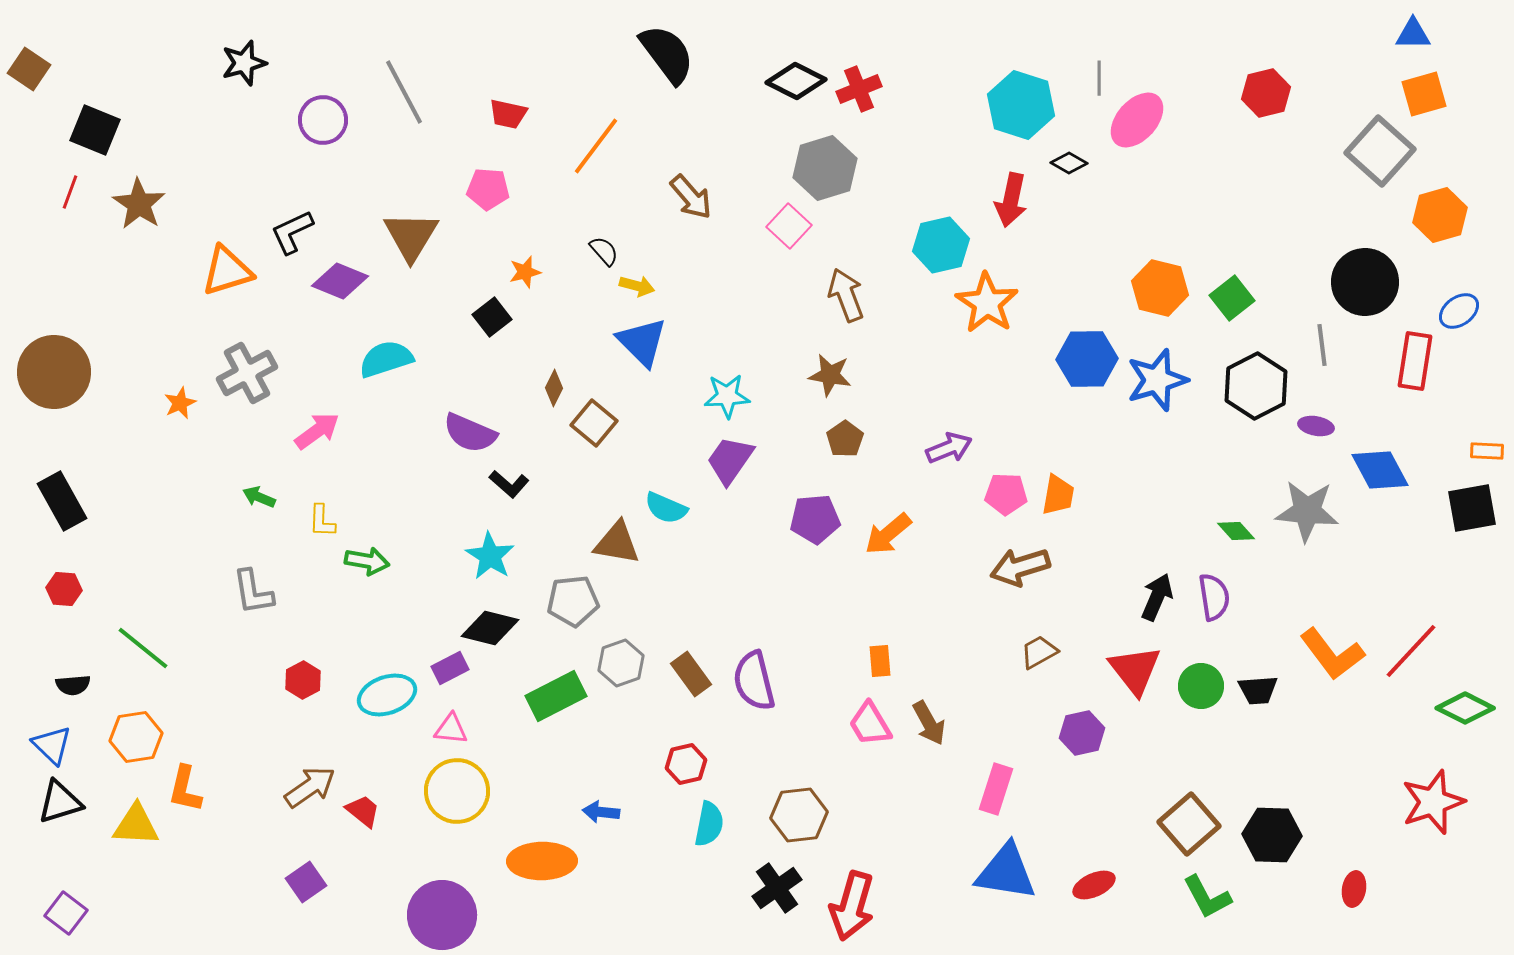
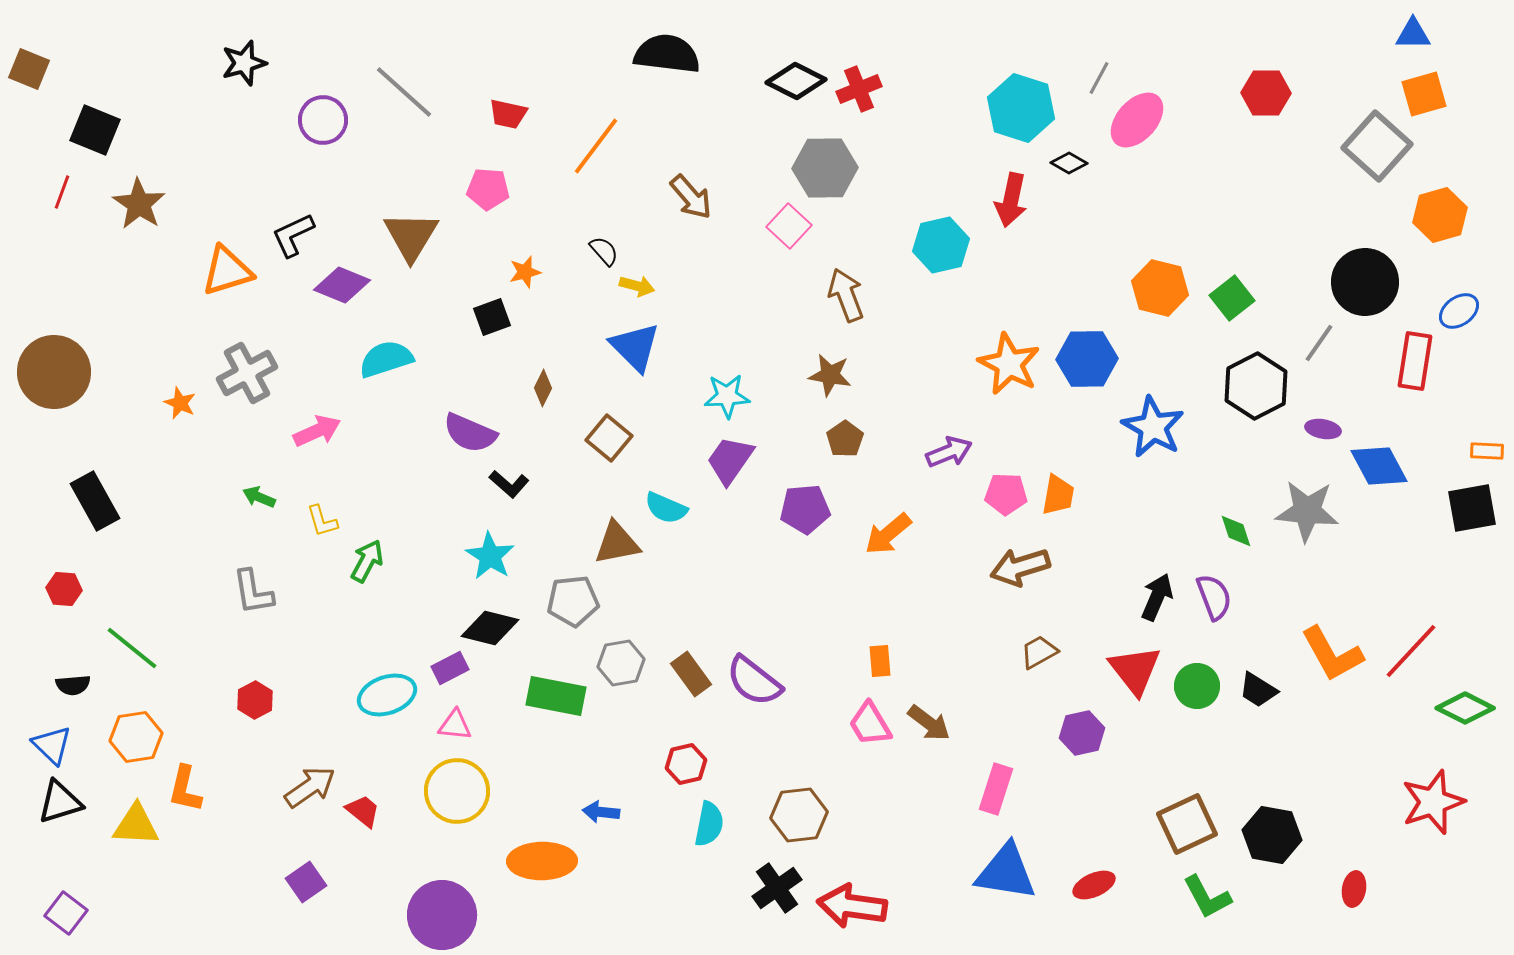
black semicircle at (667, 54): rotated 46 degrees counterclockwise
brown square at (29, 69): rotated 12 degrees counterclockwise
gray line at (1099, 78): rotated 28 degrees clockwise
gray line at (404, 92): rotated 20 degrees counterclockwise
red hexagon at (1266, 93): rotated 15 degrees clockwise
cyan hexagon at (1021, 105): moved 3 px down
gray square at (1380, 151): moved 3 px left, 5 px up
gray hexagon at (825, 168): rotated 16 degrees clockwise
red line at (70, 192): moved 8 px left
black L-shape at (292, 232): moved 1 px right, 3 px down
purple diamond at (340, 281): moved 2 px right, 4 px down
orange star at (987, 303): moved 22 px right, 61 px down; rotated 6 degrees counterclockwise
black square at (492, 317): rotated 18 degrees clockwise
blue triangle at (642, 342): moved 7 px left, 5 px down
gray line at (1322, 345): moved 3 px left, 2 px up; rotated 42 degrees clockwise
blue star at (1157, 380): moved 4 px left, 47 px down; rotated 26 degrees counterclockwise
brown diamond at (554, 388): moved 11 px left
orange star at (180, 403): rotated 24 degrees counterclockwise
brown square at (594, 423): moved 15 px right, 15 px down
purple ellipse at (1316, 426): moved 7 px right, 3 px down
pink arrow at (317, 431): rotated 12 degrees clockwise
purple arrow at (949, 448): moved 4 px down
blue diamond at (1380, 470): moved 1 px left, 4 px up
black rectangle at (62, 501): moved 33 px right
purple pentagon at (815, 519): moved 10 px left, 10 px up
yellow L-shape at (322, 521): rotated 18 degrees counterclockwise
green diamond at (1236, 531): rotated 24 degrees clockwise
brown triangle at (617, 543): rotated 21 degrees counterclockwise
green arrow at (367, 561): rotated 72 degrees counterclockwise
purple semicircle at (1214, 597): rotated 12 degrees counterclockwise
green line at (143, 648): moved 11 px left
orange L-shape at (1332, 654): rotated 8 degrees clockwise
gray hexagon at (621, 663): rotated 9 degrees clockwise
red hexagon at (303, 680): moved 48 px left, 20 px down
purple semicircle at (754, 681): rotated 38 degrees counterclockwise
green circle at (1201, 686): moved 4 px left
black trapezoid at (1258, 690): rotated 36 degrees clockwise
green rectangle at (556, 696): rotated 38 degrees clockwise
brown arrow at (929, 723): rotated 24 degrees counterclockwise
pink triangle at (451, 729): moved 4 px right, 4 px up
brown square at (1189, 824): moved 2 px left; rotated 16 degrees clockwise
black hexagon at (1272, 835): rotated 8 degrees clockwise
red arrow at (852, 906): rotated 82 degrees clockwise
